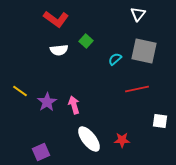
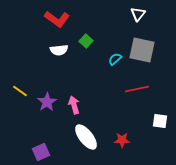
red L-shape: moved 1 px right
gray square: moved 2 px left, 1 px up
white ellipse: moved 3 px left, 2 px up
